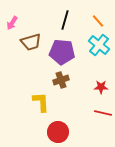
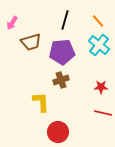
purple pentagon: rotated 10 degrees counterclockwise
